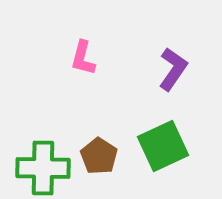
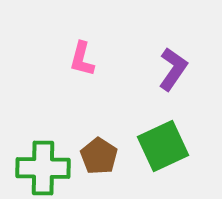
pink L-shape: moved 1 px left, 1 px down
